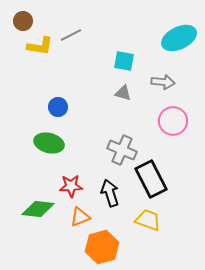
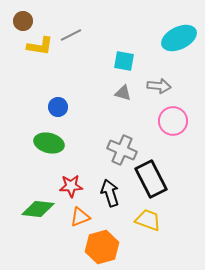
gray arrow: moved 4 px left, 4 px down
